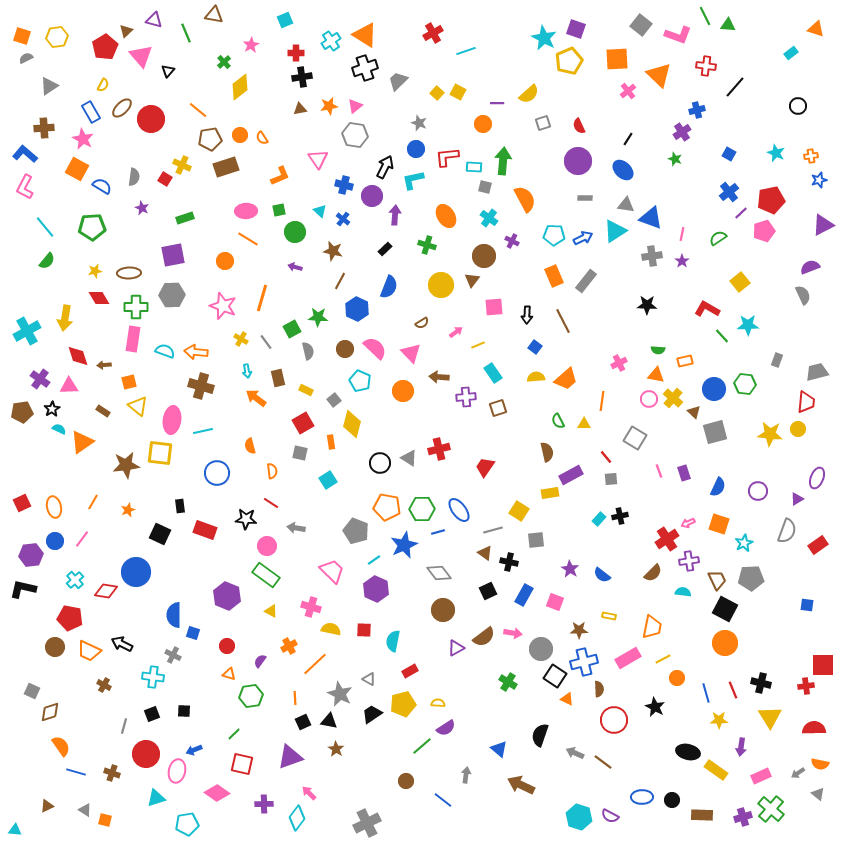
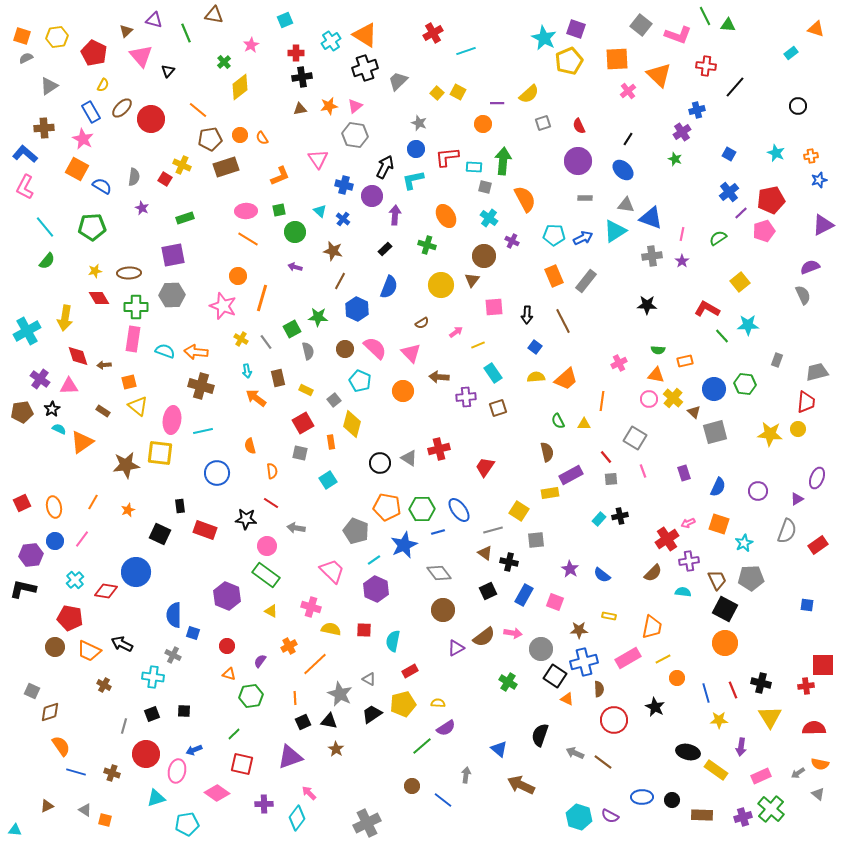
red pentagon at (105, 47): moved 11 px left, 6 px down; rotated 15 degrees counterclockwise
orange circle at (225, 261): moved 13 px right, 15 px down
pink line at (659, 471): moved 16 px left
brown circle at (406, 781): moved 6 px right, 5 px down
